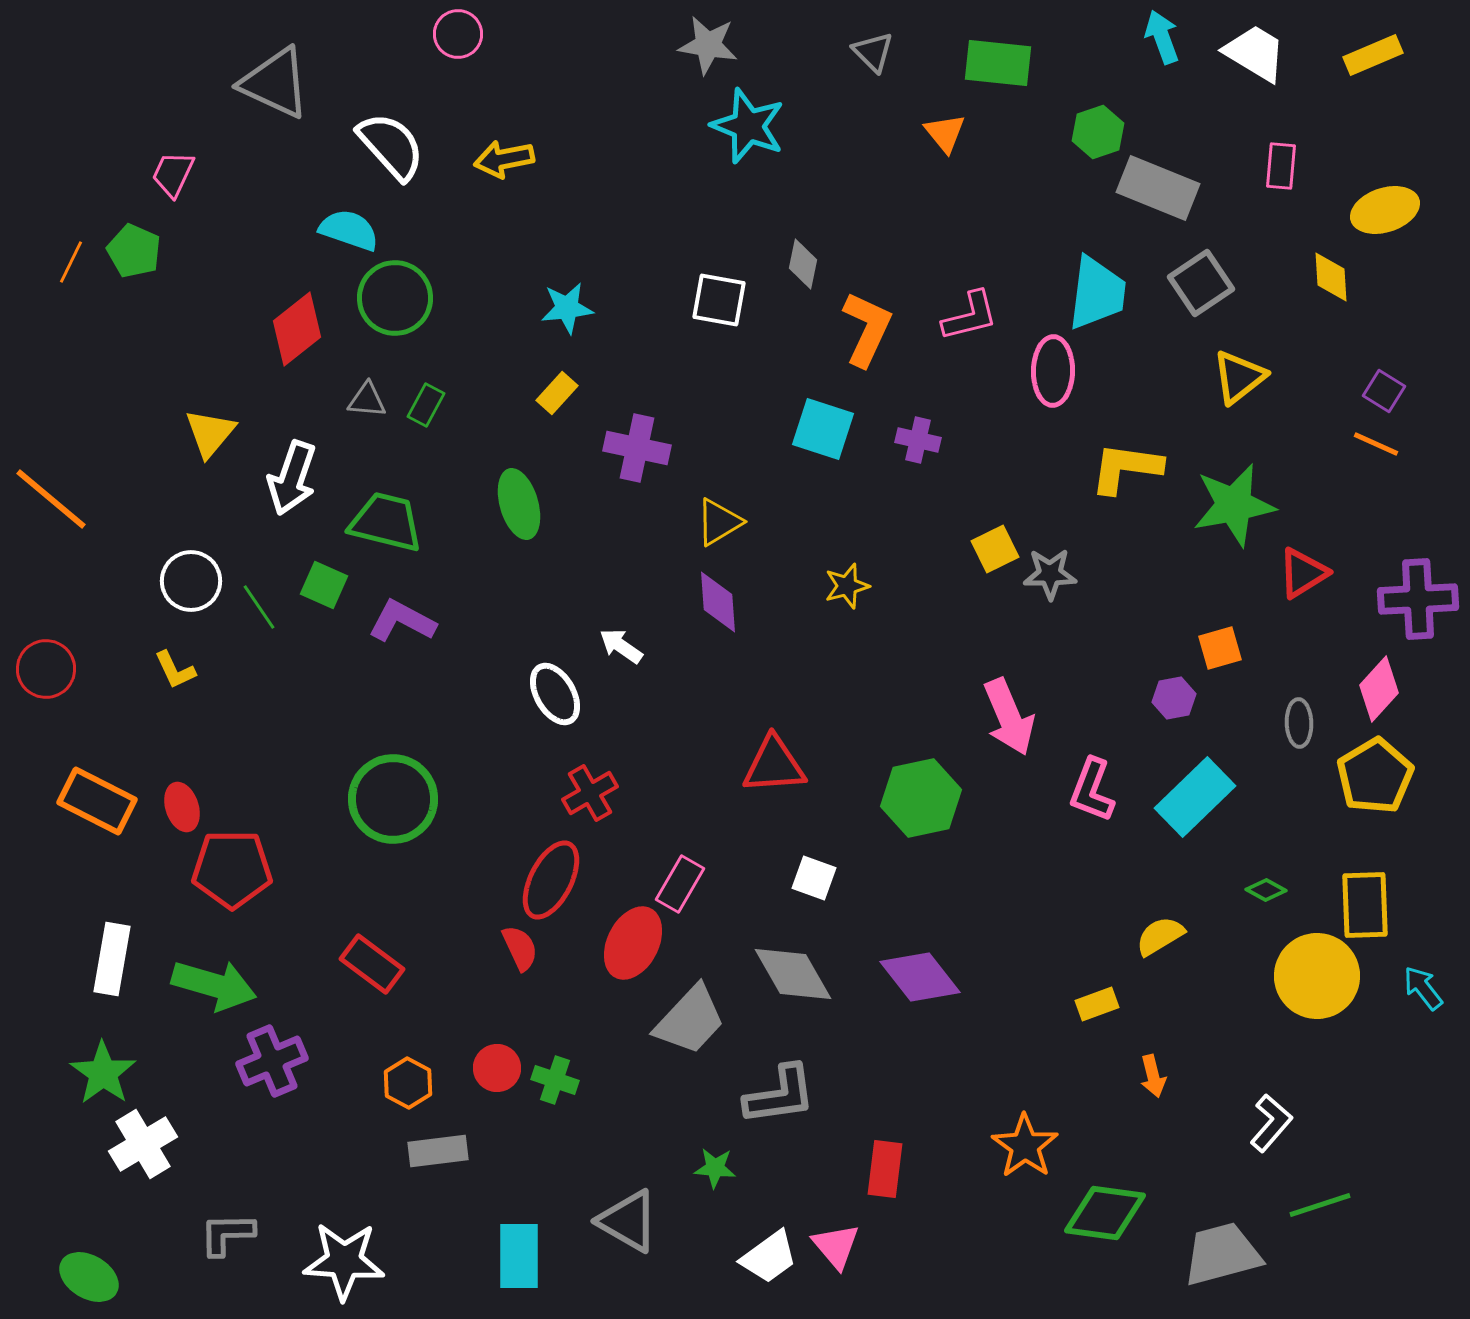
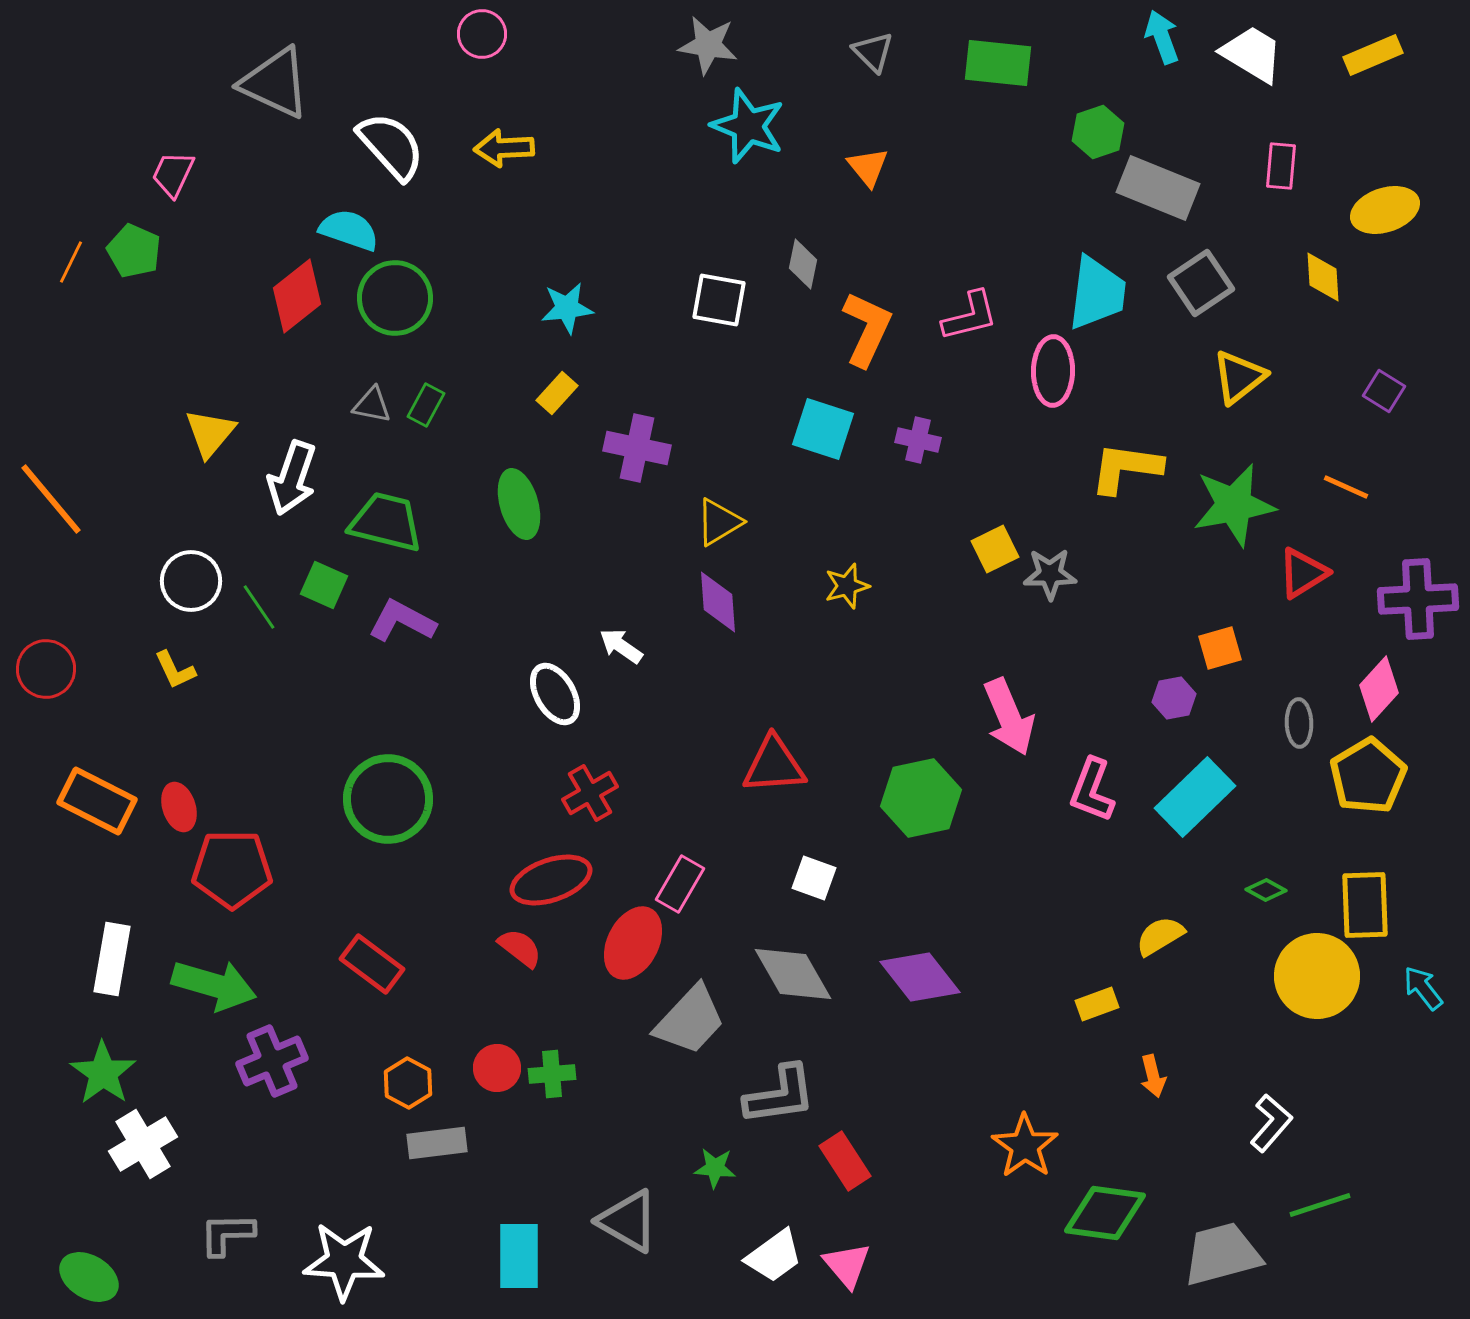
pink circle at (458, 34): moved 24 px right
white trapezoid at (1255, 53): moved 3 px left, 1 px down
orange triangle at (945, 133): moved 77 px left, 34 px down
yellow arrow at (504, 159): moved 11 px up; rotated 8 degrees clockwise
yellow diamond at (1331, 277): moved 8 px left
red diamond at (297, 329): moved 33 px up
gray triangle at (367, 400): moved 5 px right, 5 px down; rotated 6 degrees clockwise
orange line at (1376, 444): moved 30 px left, 43 px down
orange line at (51, 499): rotated 10 degrees clockwise
yellow pentagon at (1375, 776): moved 7 px left
green circle at (393, 799): moved 5 px left
red ellipse at (182, 807): moved 3 px left
red ellipse at (551, 880): rotated 44 degrees clockwise
red semicircle at (520, 948): rotated 27 degrees counterclockwise
green cross at (555, 1080): moved 3 px left, 6 px up; rotated 24 degrees counterclockwise
gray rectangle at (438, 1151): moved 1 px left, 8 px up
red rectangle at (885, 1169): moved 40 px left, 8 px up; rotated 40 degrees counterclockwise
pink triangle at (836, 1246): moved 11 px right, 19 px down
white trapezoid at (769, 1257): moved 5 px right, 1 px up
